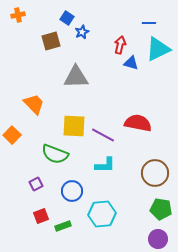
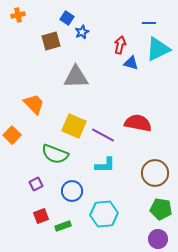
yellow square: rotated 20 degrees clockwise
cyan hexagon: moved 2 px right
